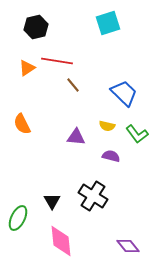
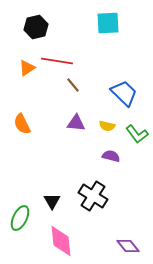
cyan square: rotated 15 degrees clockwise
purple triangle: moved 14 px up
green ellipse: moved 2 px right
